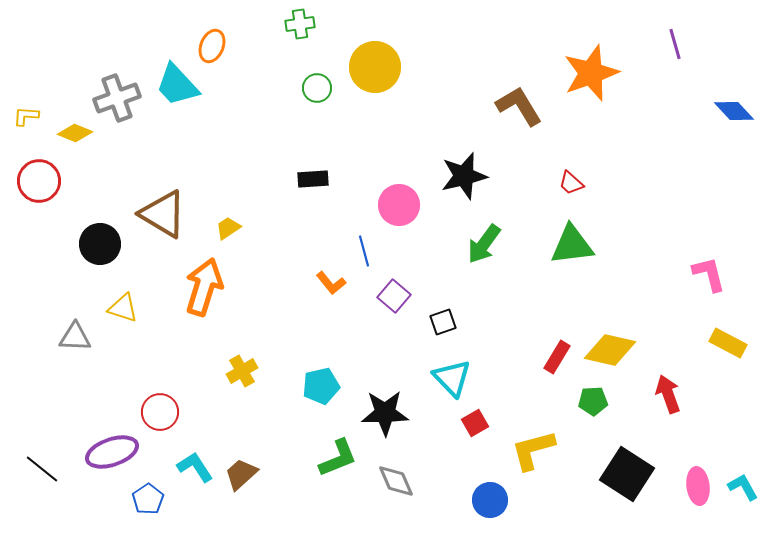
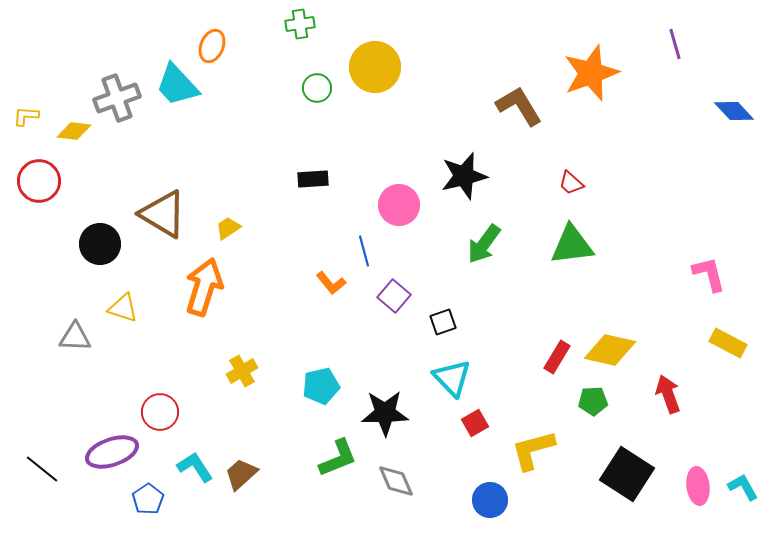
yellow diamond at (75, 133): moved 1 px left, 2 px up; rotated 16 degrees counterclockwise
